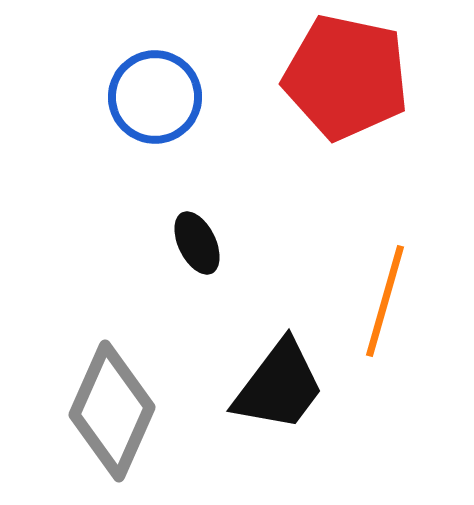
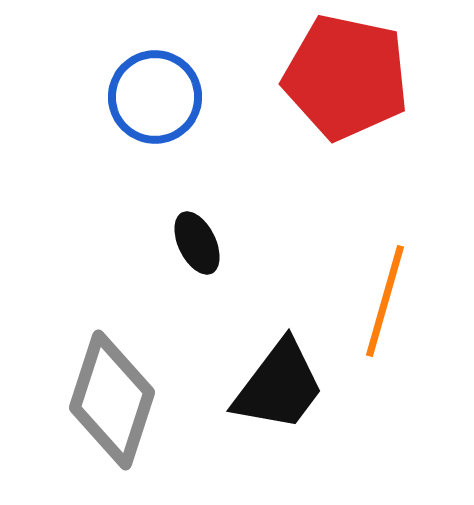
gray diamond: moved 11 px up; rotated 6 degrees counterclockwise
